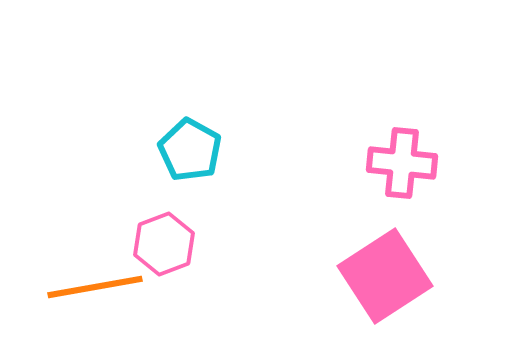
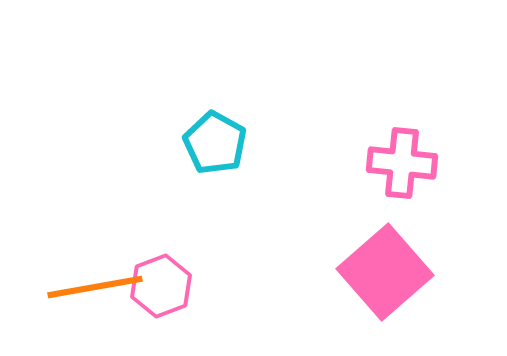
cyan pentagon: moved 25 px right, 7 px up
pink hexagon: moved 3 px left, 42 px down
pink square: moved 4 px up; rotated 8 degrees counterclockwise
